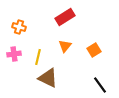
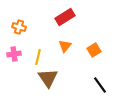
brown triangle: rotated 30 degrees clockwise
